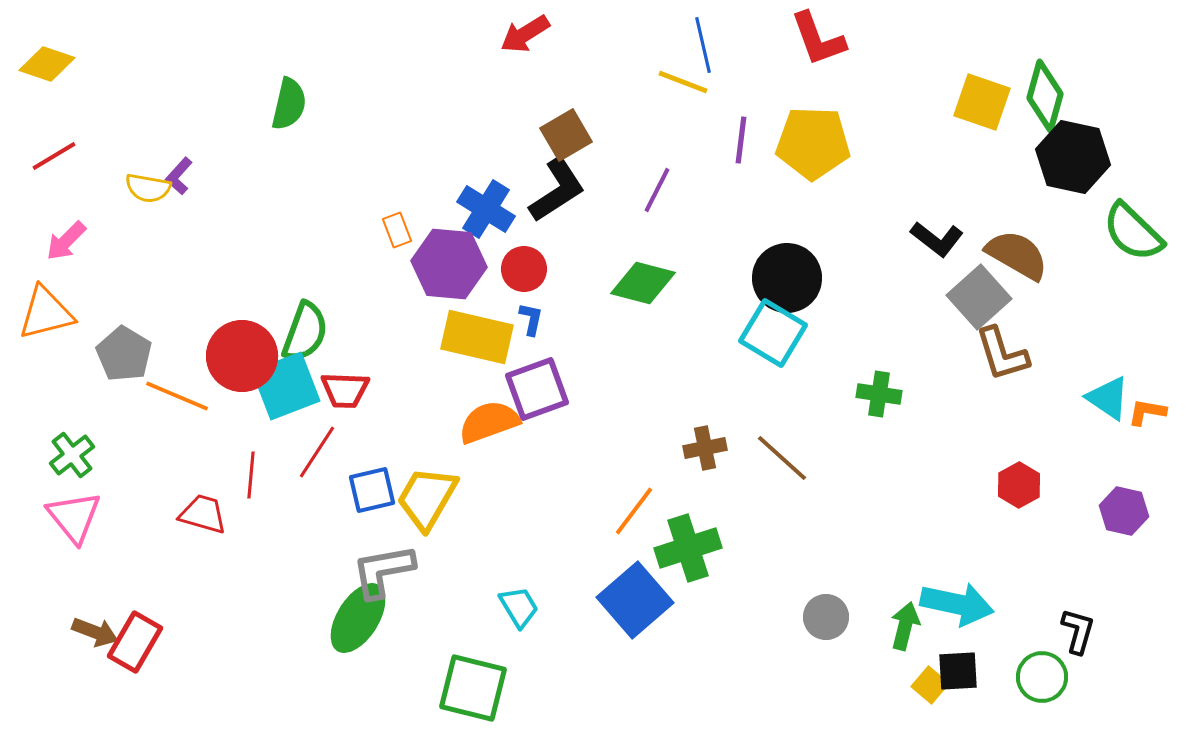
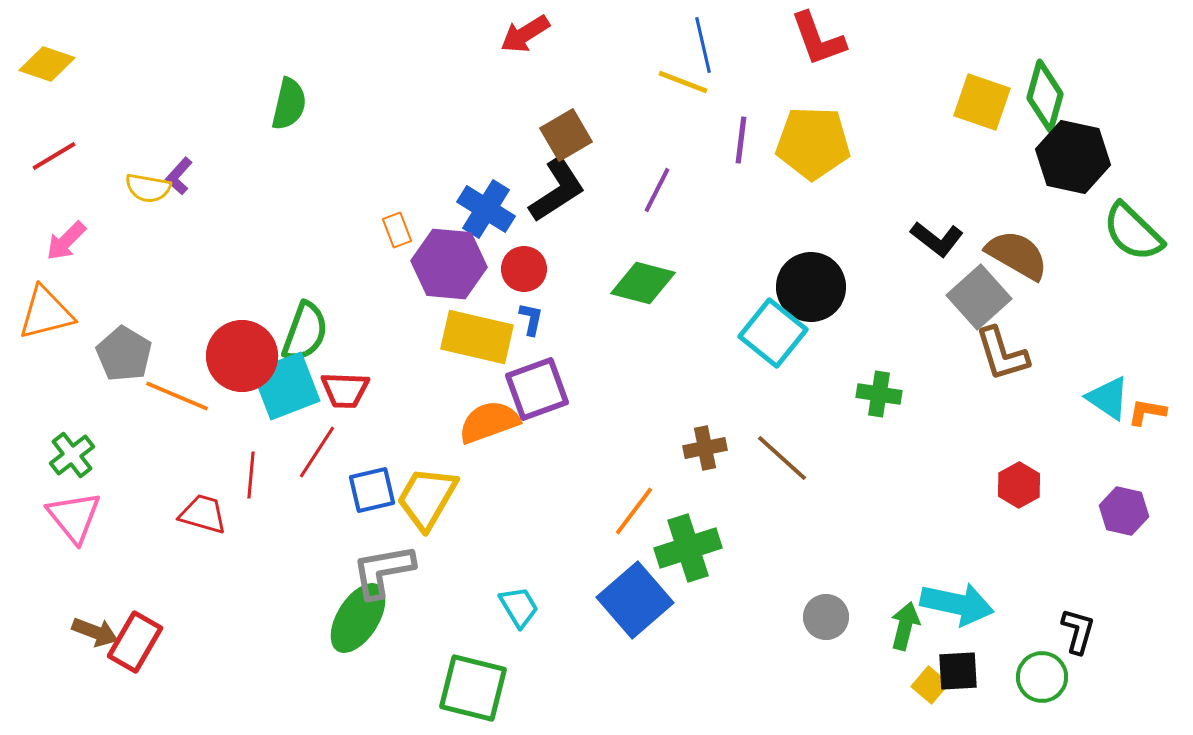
black circle at (787, 278): moved 24 px right, 9 px down
cyan square at (773, 333): rotated 8 degrees clockwise
